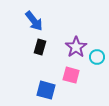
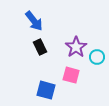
black rectangle: rotated 42 degrees counterclockwise
